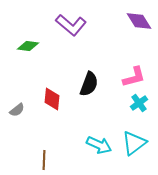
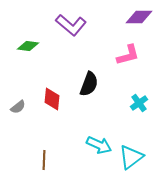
purple diamond: moved 4 px up; rotated 56 degrees counterclockwise
pink L-shape: moved 6 px left, 22 px up
gray semicircle: moved 1 px right, 3 px up
cyan triangle: moved 3 px left, 14 px down
